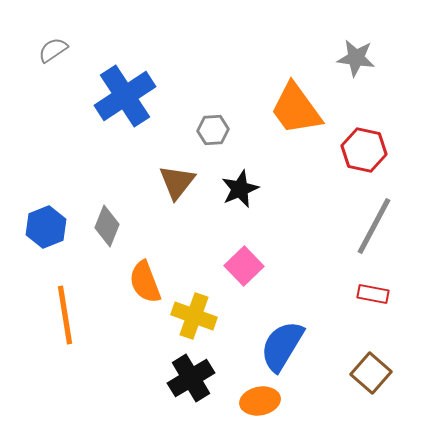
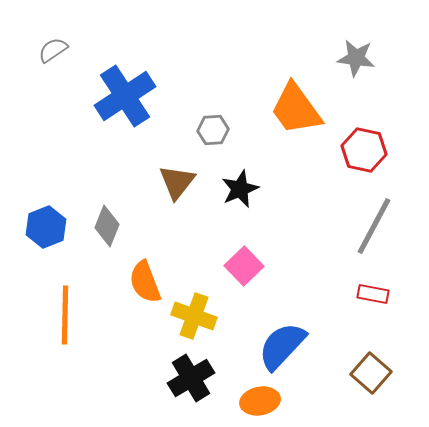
orange line: rotated 10 degrees clockwise
blue semicircle: rotated 12 degrees clockwise
